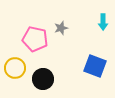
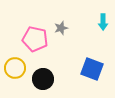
blue square: moved 3 px left, 3 px down
